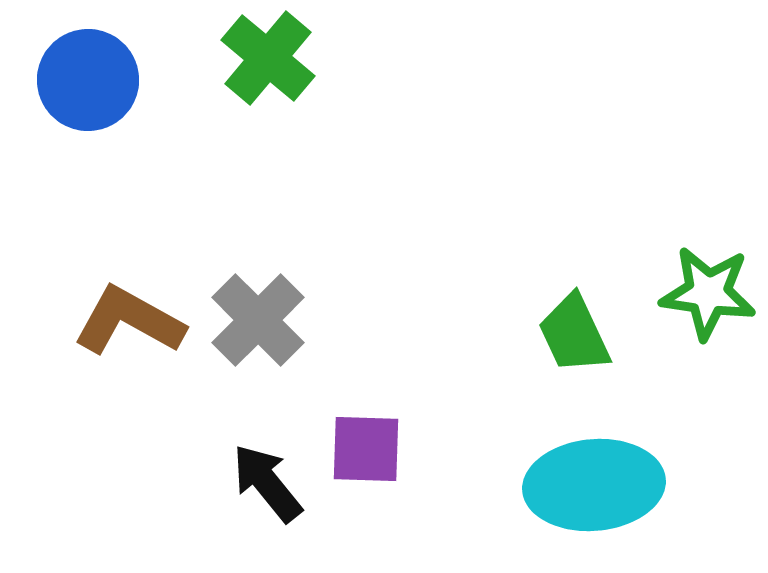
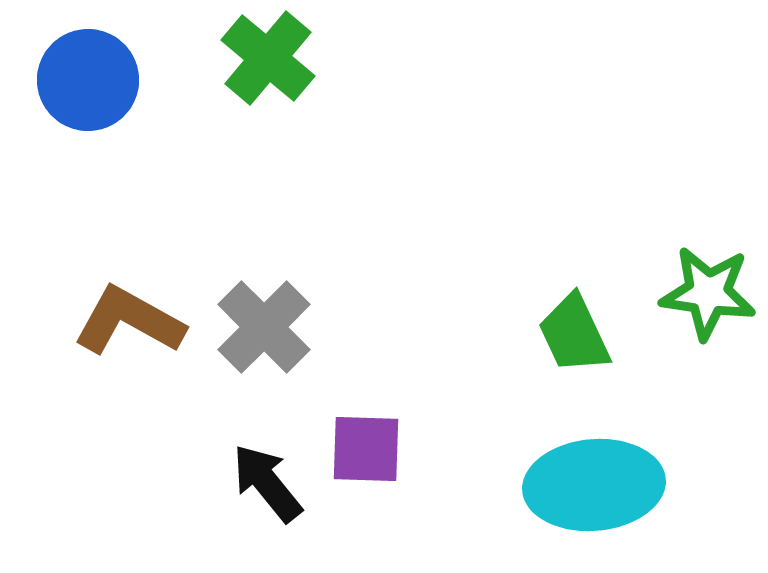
gray cross: moved 6 px right, 7 px down
